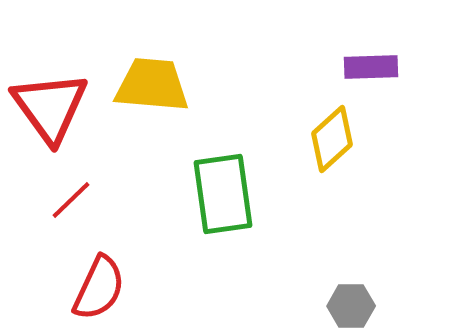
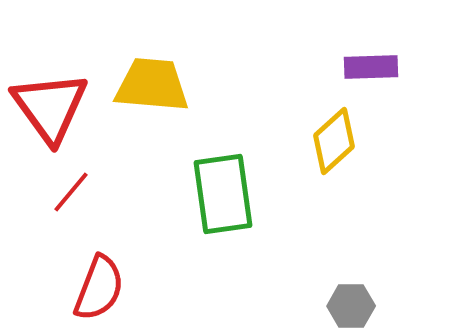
yellow diamond: moved 2 px right, 2 px down
red line: moved 8 px up; rotated 6 degrees counterclockwise
red semicircle: rotated 4 degrees counterclockwise
